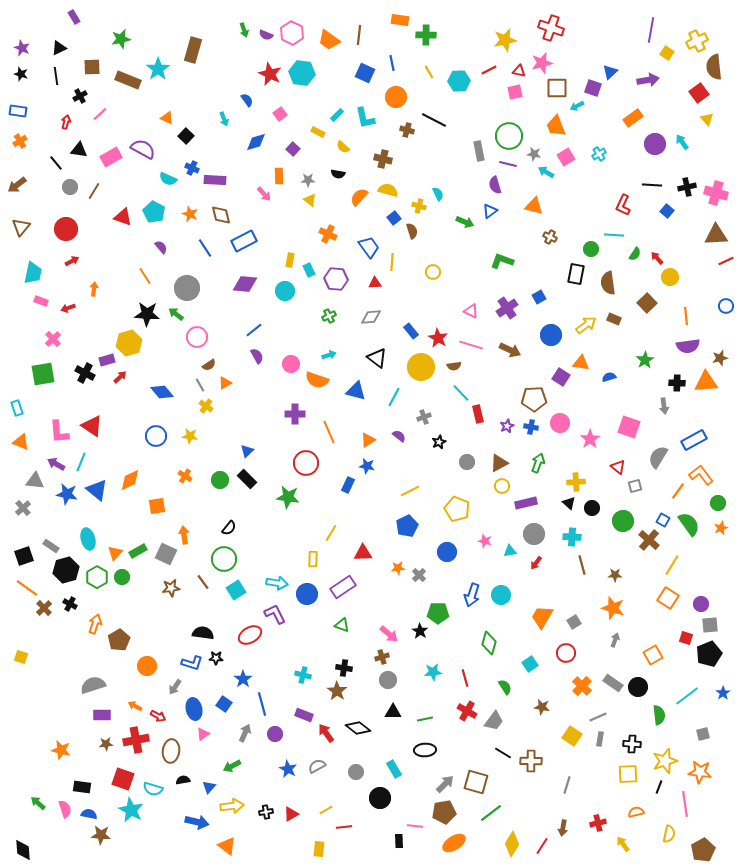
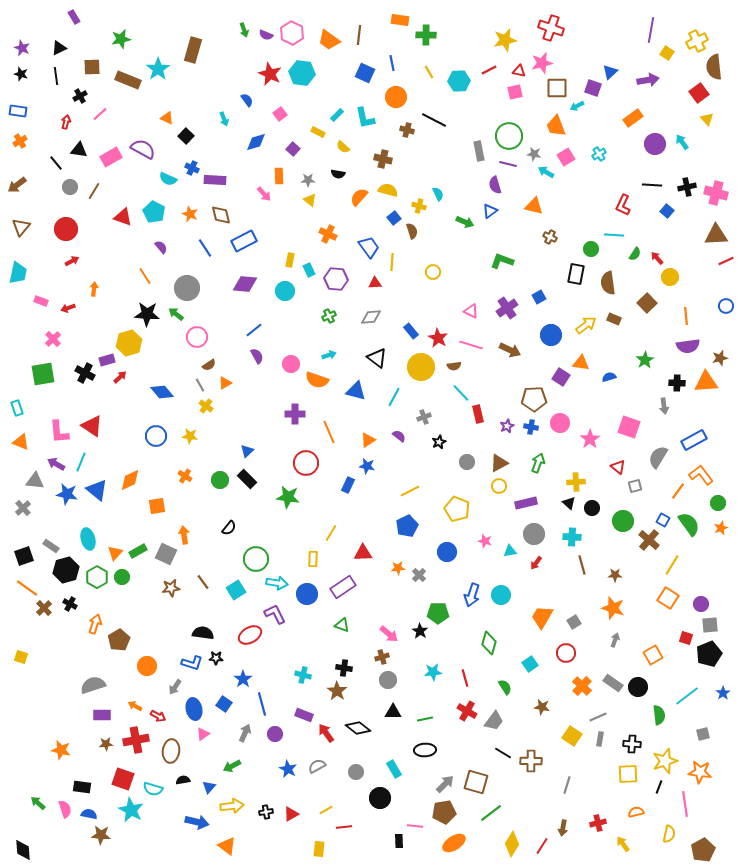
cyan trapezoid at (33, 273): moved 15 px left
yellow circle at (502, 486): moved 3 px left
green circle at (224, 559): moved 32 px right
